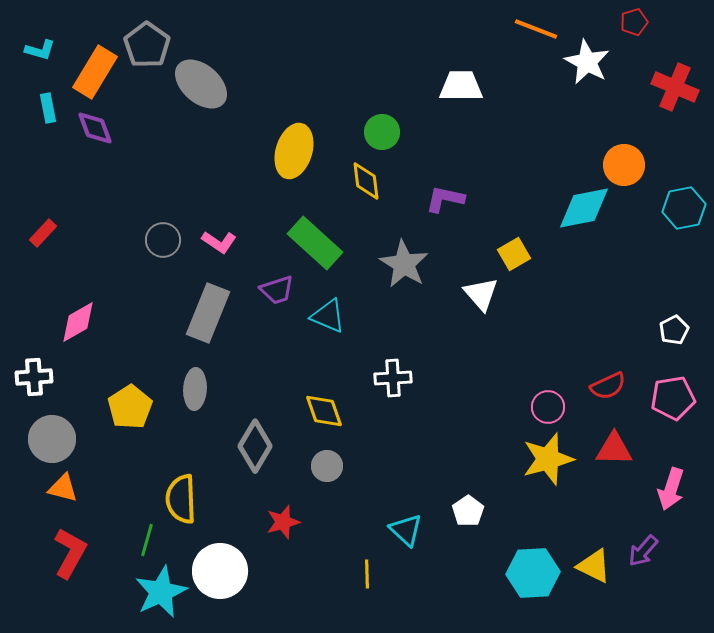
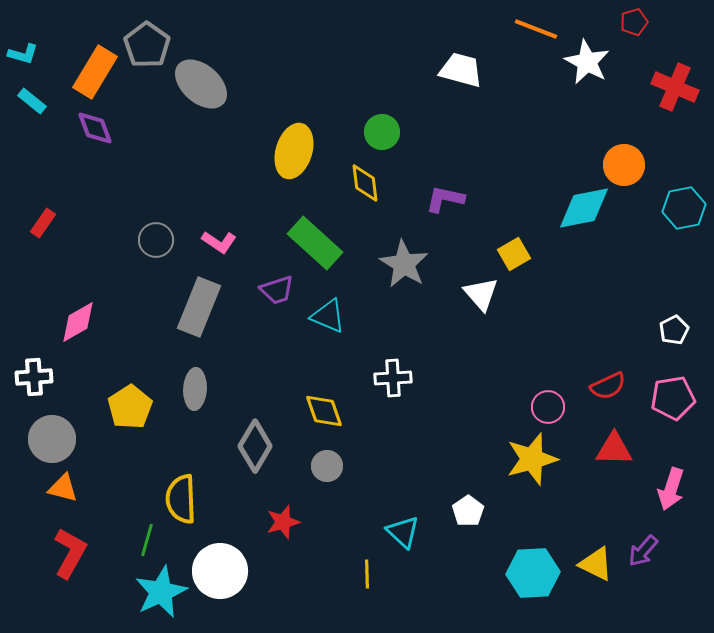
cyan L-shape at (40, 50): moved 17 px left, 4 px down
white trapezoid at (461, 86): moved 16 px up; rotated 15 degrees clockwise
cyan rectangle at (48, 108): moved 16 px left, 7 px up; rotated 40 degrees counterclockwise
yellow diamond at (366, 181): moved 1 px left, 2 px down
red rectangle at (43, 233): moved 10 px up; rotated 8 degrees counterclockwise
gray circle at (163, 240): moved 7 px left
gray rectangle at (208, 313): moved 9 px left, 6 px up
yellow star at (548, 459): moved 16 px left
cyan triangle at (406, 530): moved 3 px left, 2 px down
yellow triangle at (594, 566): moved 2 px right, 2 px up
